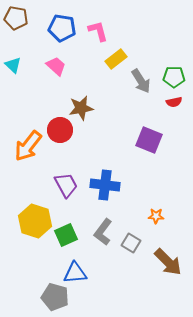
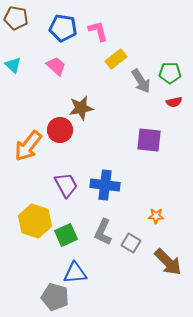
blue pentagon: moved 1 px right
green pentagon: moved 4 px left, 4 px up
purple square: rotated 16 degrees counterclockwise
gray L-shape: rotated 12 degrees counterclockwise
